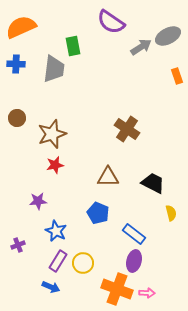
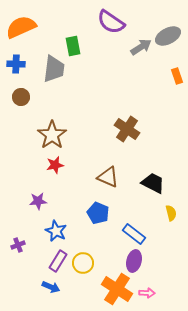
brown circle: moved 4 px right, 21 px up
brown star: moved 1 px down; rotated 16 degrees counterclockwise
brown triangle: rotated 25 degrees clockwise
orange cross: rotated 12 degrees clockwise
